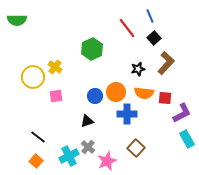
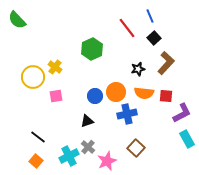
green semicircle: rotated 48 degrees clockwise
red square: moved 1 px right, 2 px up
blue cross: rotated 12 degrees counterclockwise
